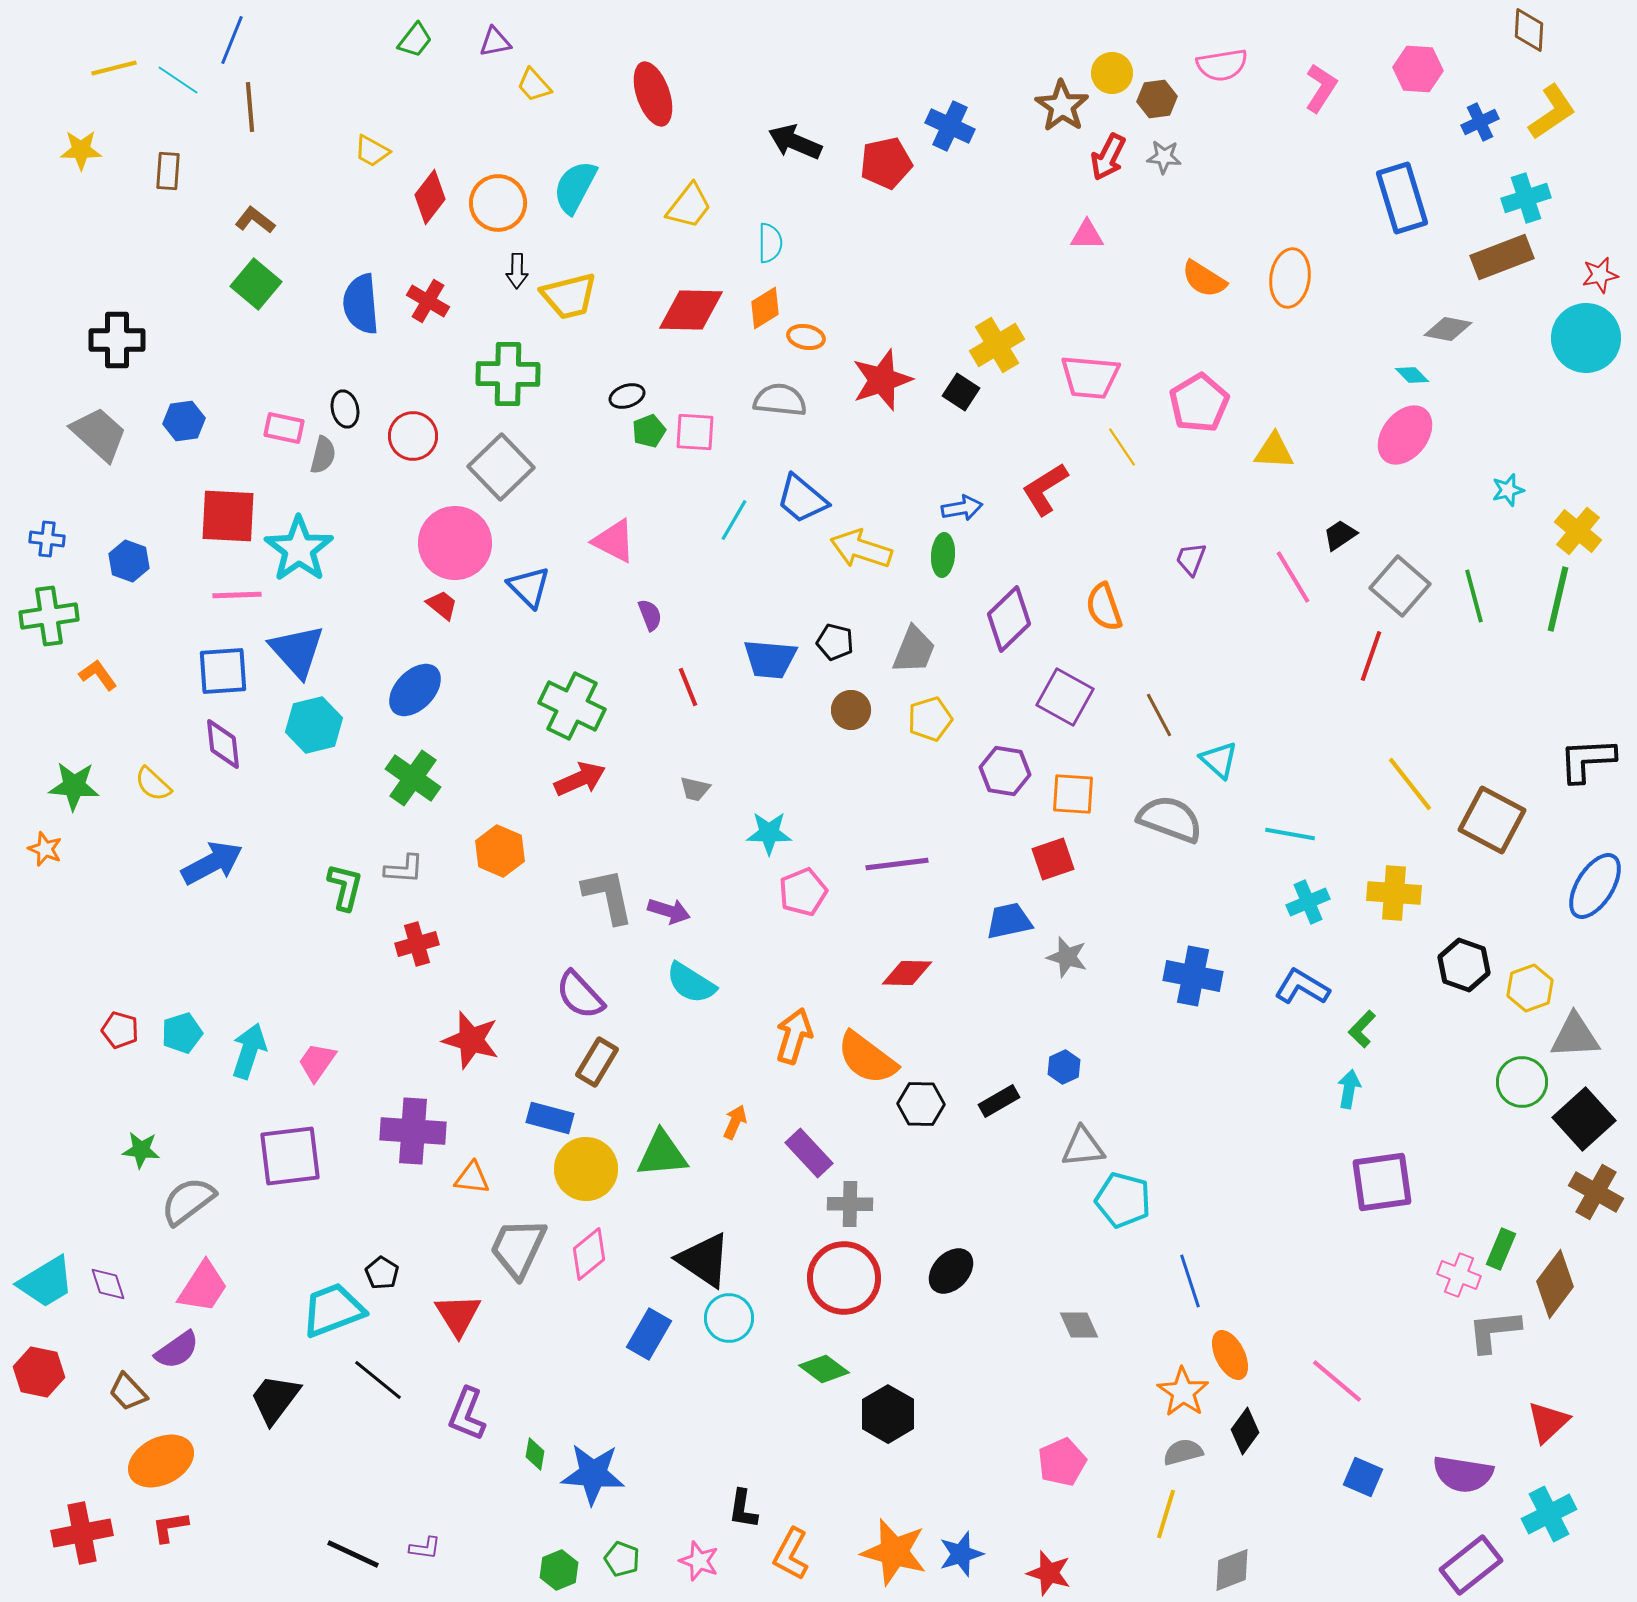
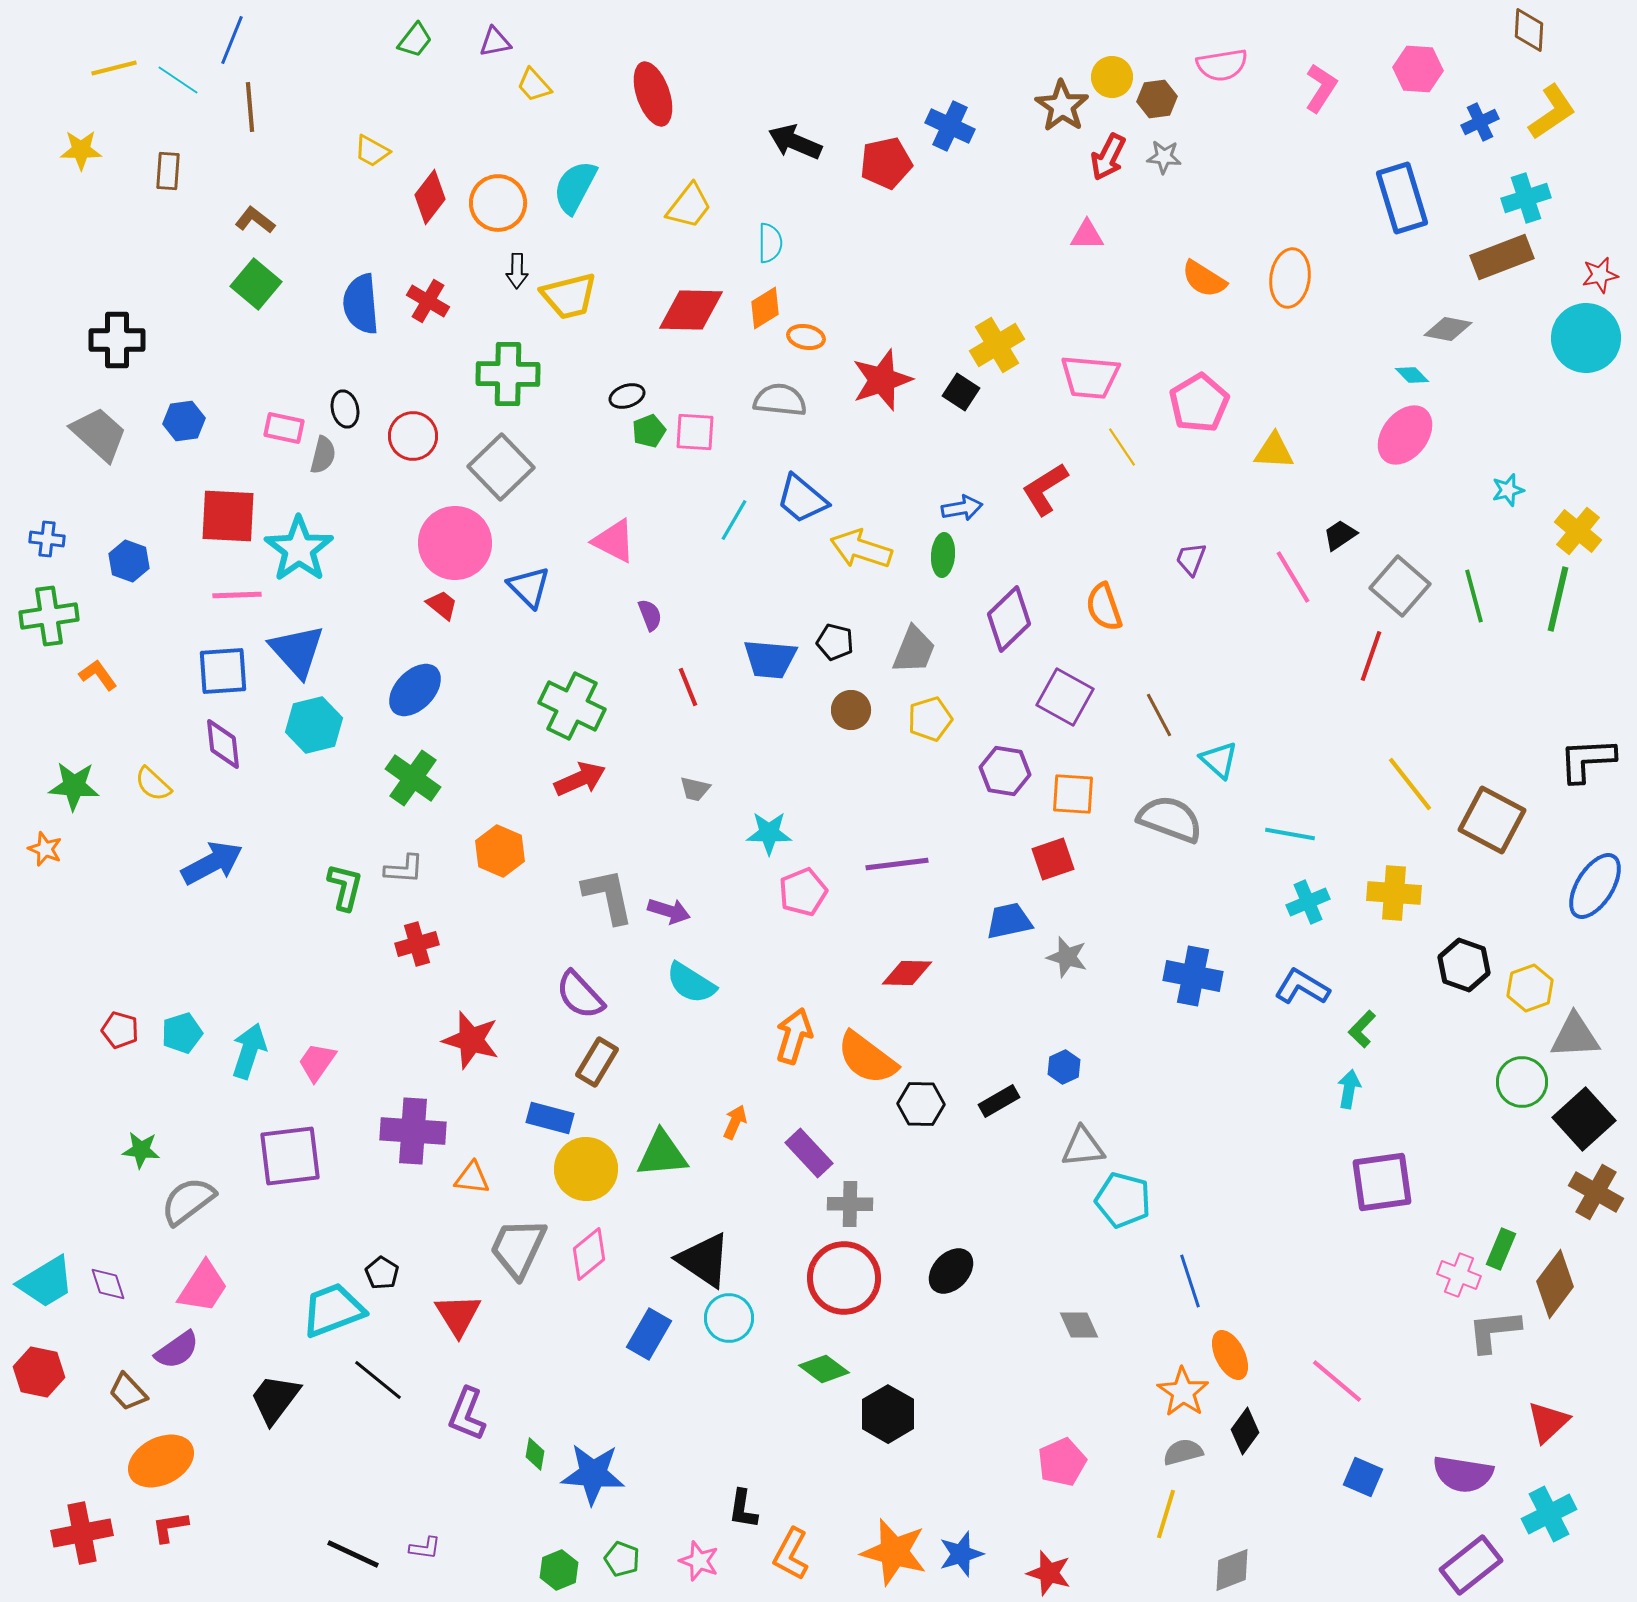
yellow circle at (1112, 73): moved 4 px down
